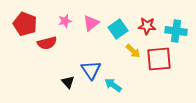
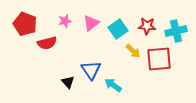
cyan cross: rotated 20 degrees counterclockwise
